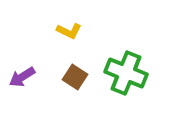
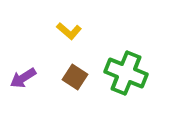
yellow L-shape: rotated 15 degrees clockwise
purple arrow: moved 1 px right, 1 px down
